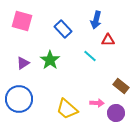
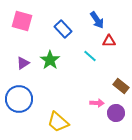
blue arrow: moved 1 px right; rotated 48 degrees counterclockwise
red triangle: moved 1 px right, 1 px down
yellow trapezoid: moved 9 px left, 13 px down
